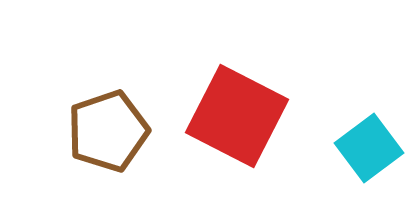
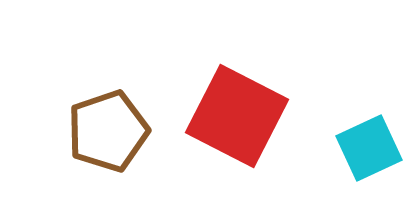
cyan square: rotated 12 degrees clockwise
